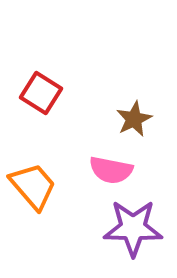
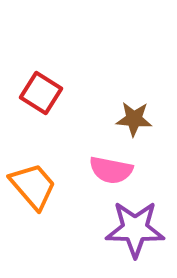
brown star: rotated 30 degrees clockwise
purple star: moved 2 px right, 1 px down
